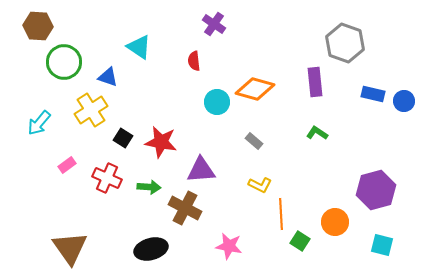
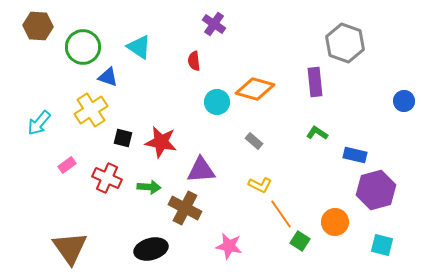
green circle: moved 19 px right, 15 px up
blue rectangle: moved 18 px left, 61 px down
black square: rotated 18 degrees counterclockwise
orange line: rotated 32 degrees counterclockwise
